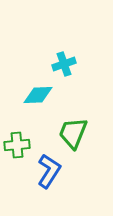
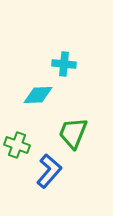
cyan cross: rotated 25 degrees clockwise
green cross: rotated 25 degrees clockwise
blue L-shape: rotated 8 degrees clockwise
